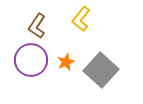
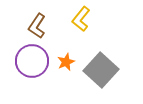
purple circle: moved 1 px right, 1 px down
